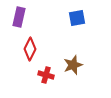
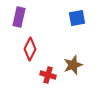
red cross: moved 2 px right
